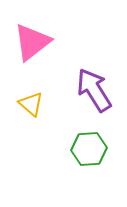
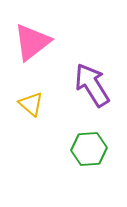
purple arrow: moved 2 px left, 5 px up
